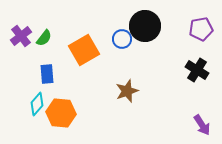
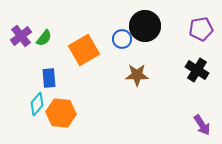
blue rectangle: moved 2 px right, 4 px down
brown star: moved 10 px right, 16 px up; rotated 20 degrees clockwise
